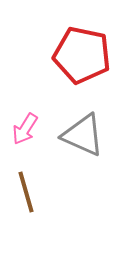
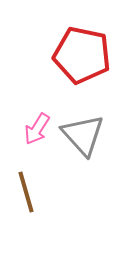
pink arrow: moved 12 px right
gray triangle: rotated 24 degrees clockwise
